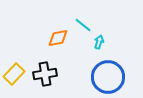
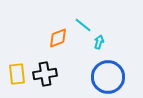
orange diamond: rotated 10 degrees counterclockwise
yellow rectangle: moved 3 px right; rotated 50 degrees counterclockwise
